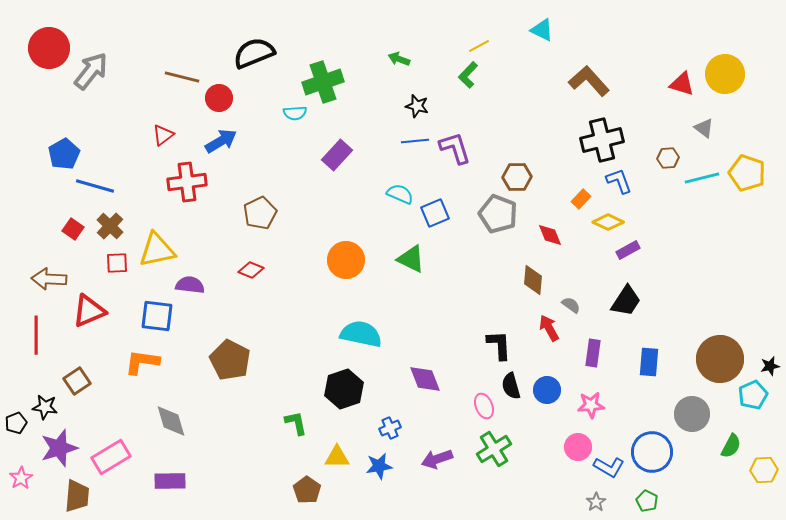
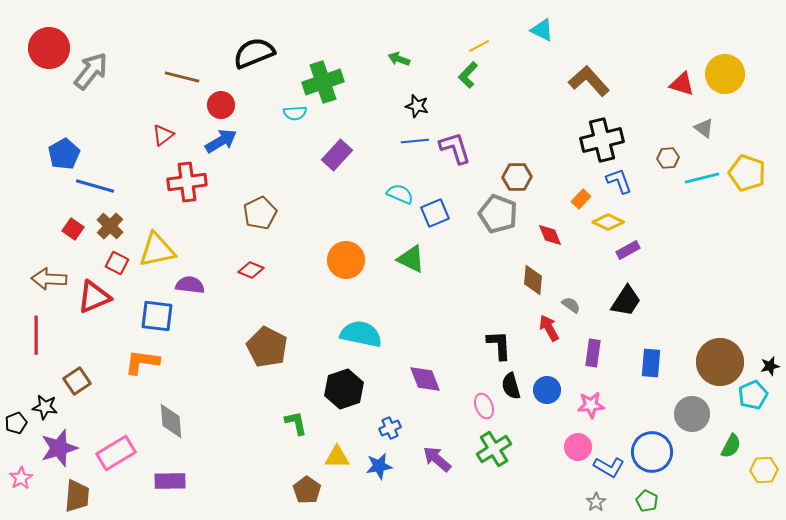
red circle at (219, 98): moved 2 px right, 7 px down
red square at (117, 263): rotated 30 degrees clockwise
red triangle at (89, 311): moved 5 px right, 14 px up
brown circle at (720, 359): moved 3 px down
brown pentagon at (230, 360): moved 37 px right, 13 px up
blue rectangle at (649, 362): moved 2 px right, 1 px down
gray diamond at (171, 421): rotated 12 degrees clockwise
pink rectangle at (111, 457): moved 5 px right, 4 px up
purple arrow at (437, 459): rotated 60 degrees clockwise
